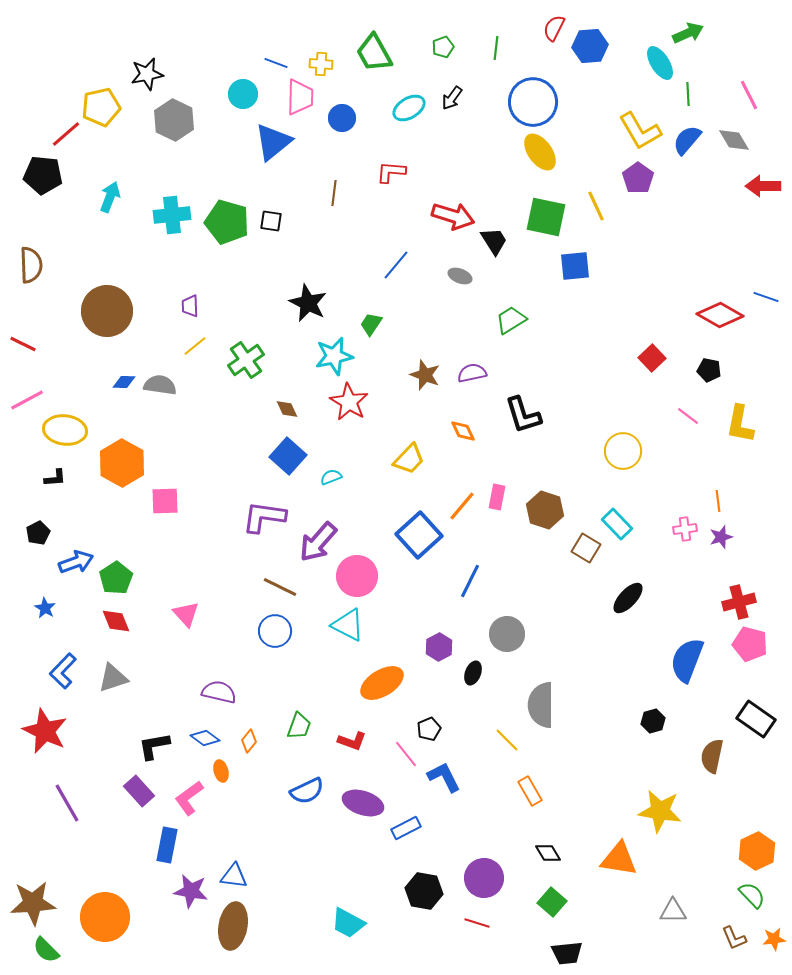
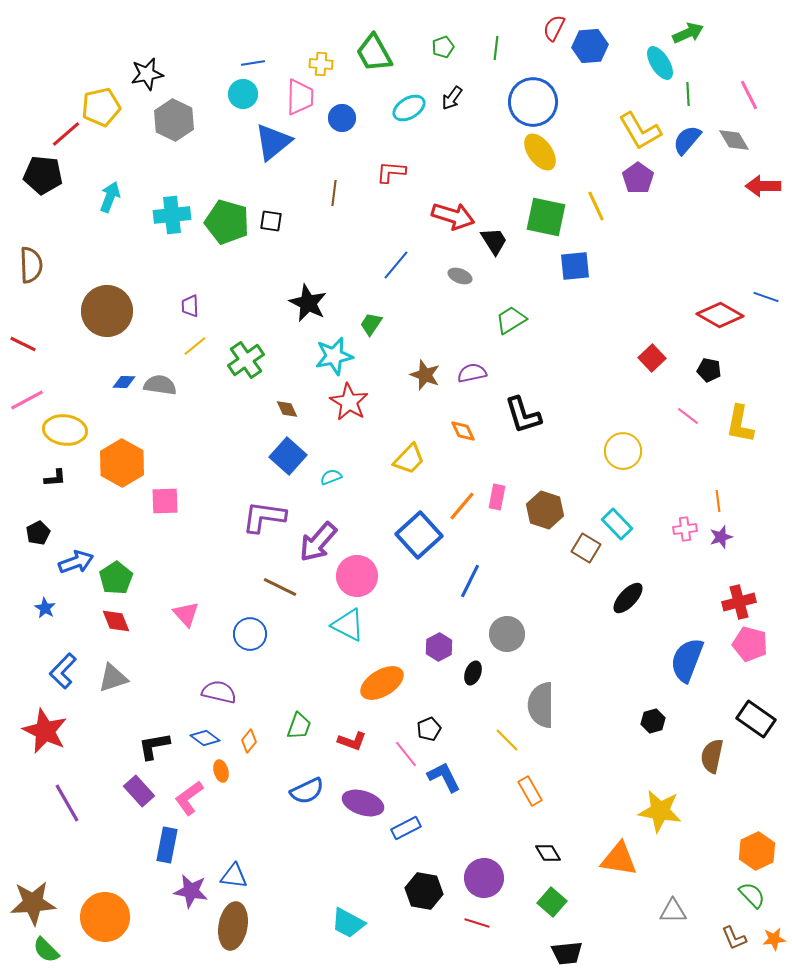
blue line at (276, 63): moved 23 px left; rotated 30 degrees counterclockwise
blue circle at (275, 631): moved 25 px left, 3 px down
